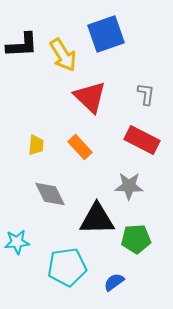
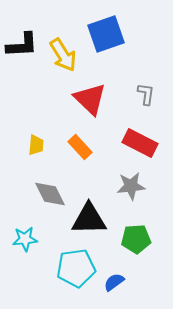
red triangle: moved 2 px down
red rectangle: moved 2 px left, 3 px down
gray star: moved 2 px right; rotated 8 degrees counterclockwise
black triangle: moved 8 px left
cyan star: moved 8 px right, 3 px up
cyan pentagon: moved 9 px right, 1 px down
